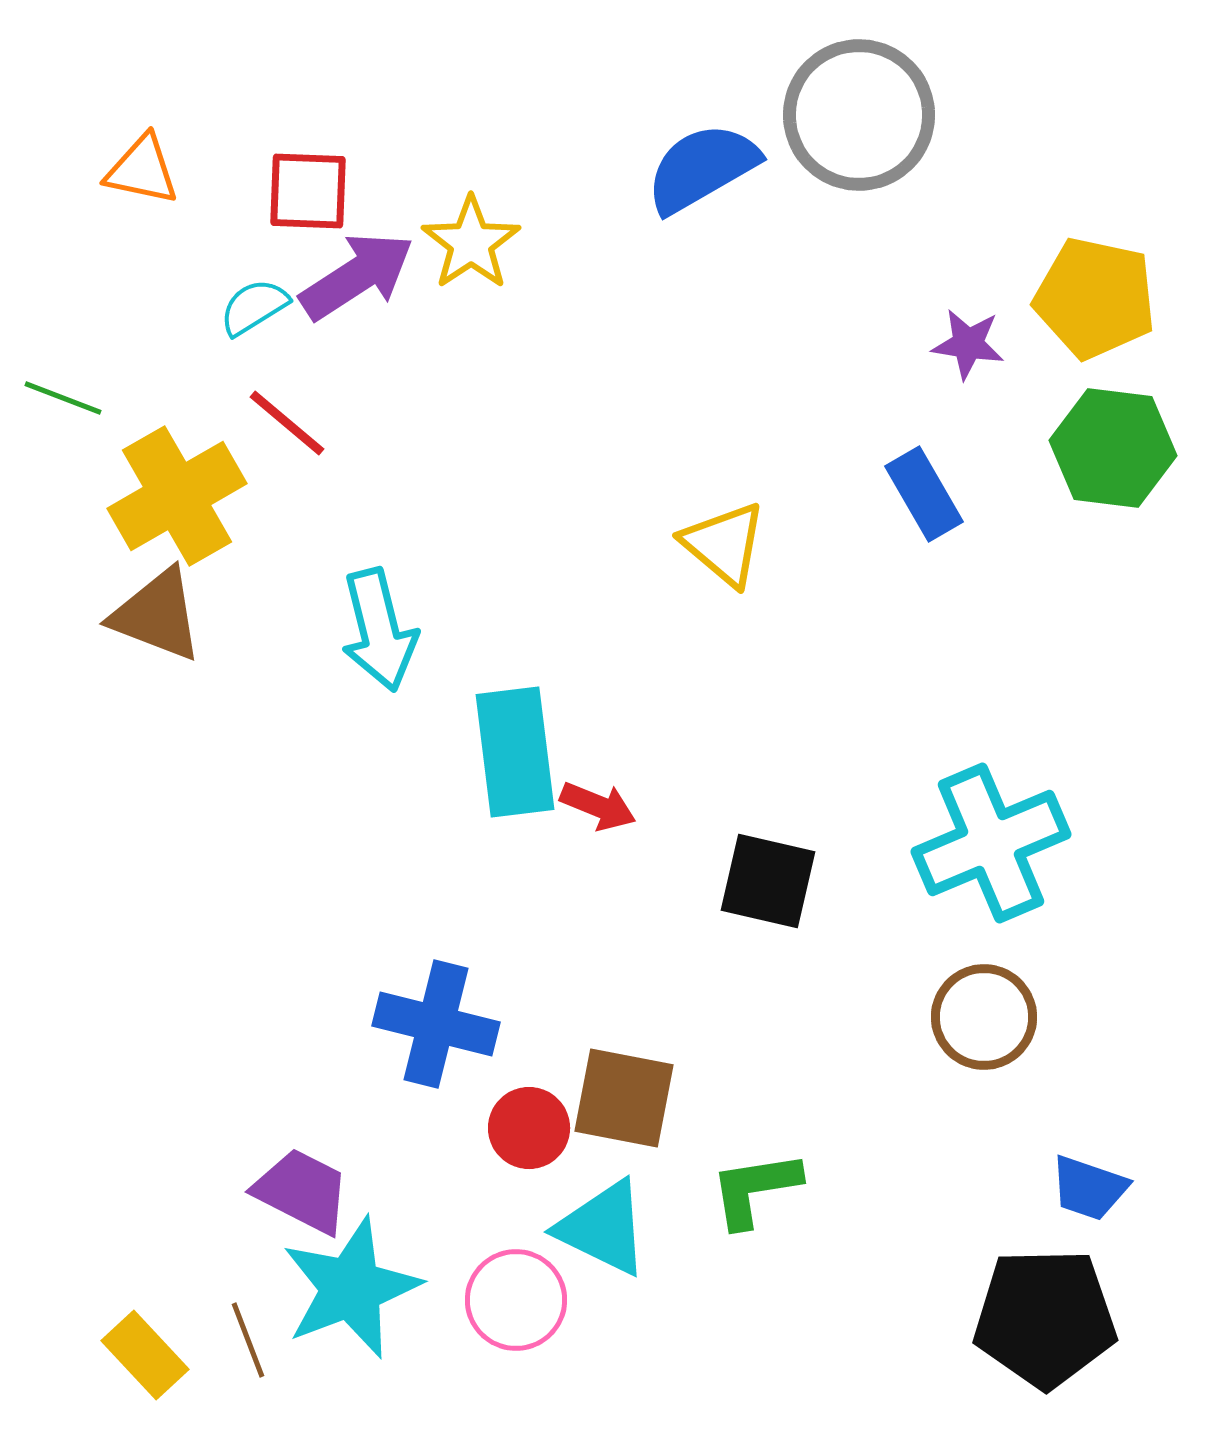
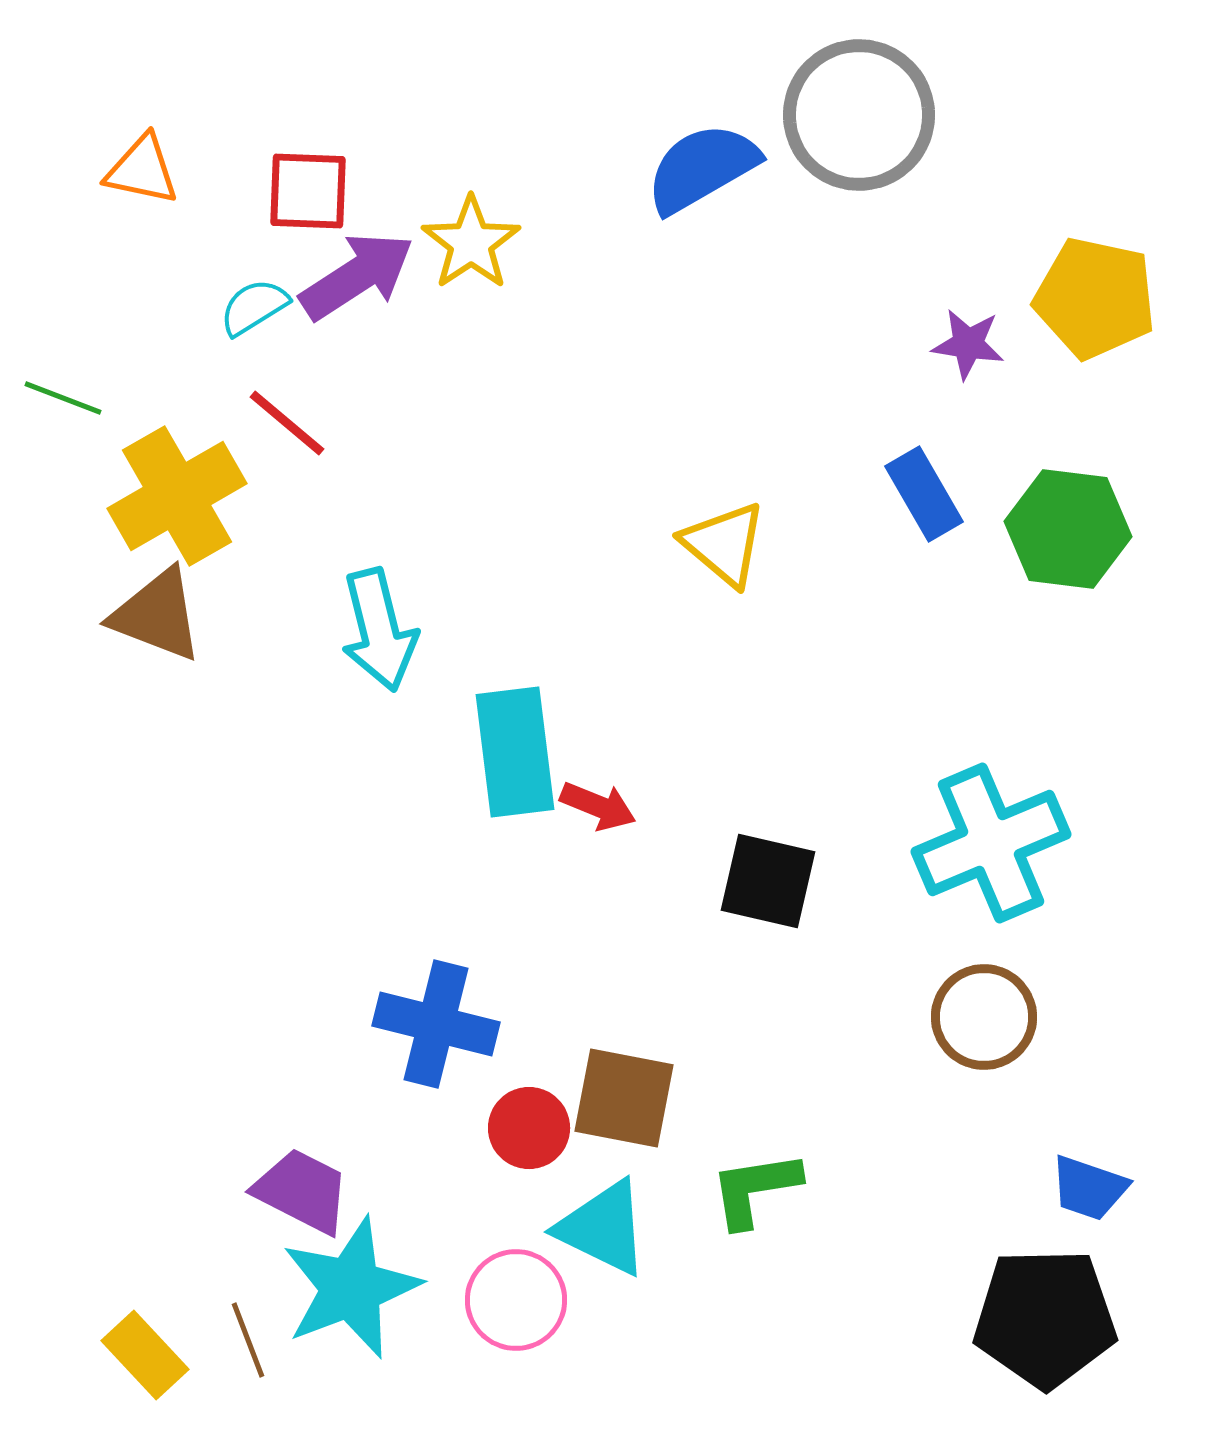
green hexagon: moved 45 px left, 81 px down
